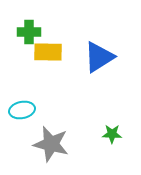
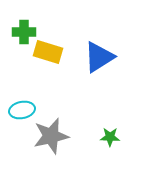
green cross: moved 5 px left
yellow rectangle: rotated 16 degrees clockwise
green star: moved 2 px left, 3 px down
gray star: moved 8 px up; rotated 27 degrees counterclockwise
